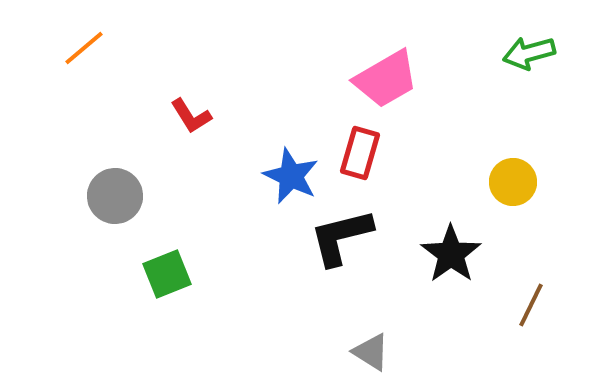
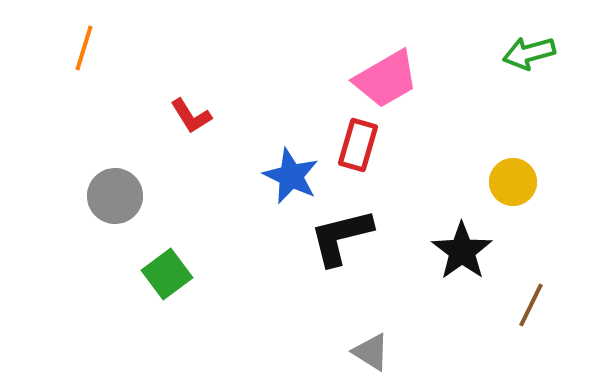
orange line: rotated 33 degrees counterclockwise
red rectangle: moved 2 px left, 8 px up
black star: moved 11 px right, 3 px up
green square: rotated 15 degrees counterclockwise
